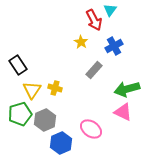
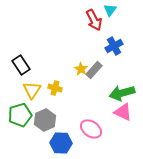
yellow star: moved 27 px down
black rectangle: moved 3 px right
green arrow: moved 5 px left, 4 px down
green pentagon: moved 1 px down
blue hexagon: rotated 25 degrees clockwise
